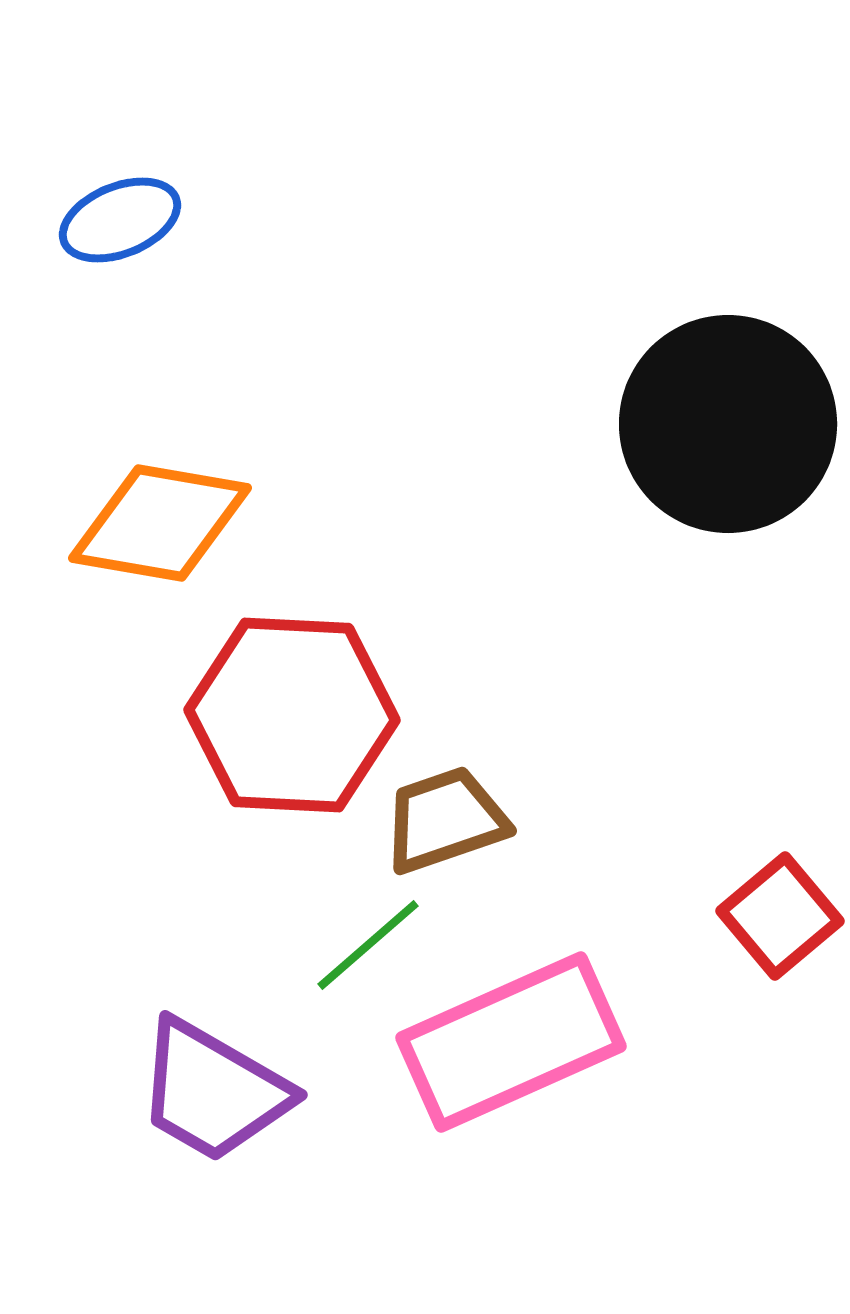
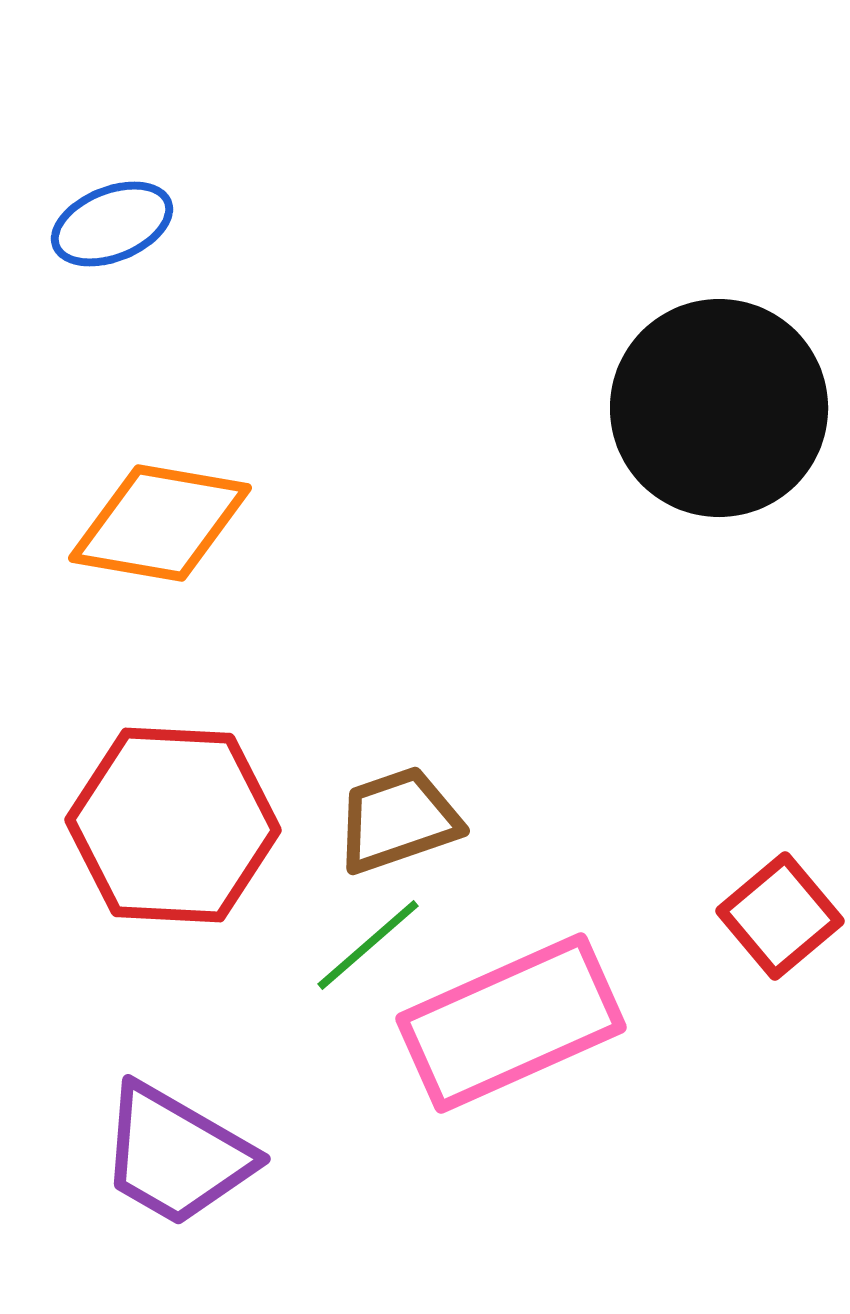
blue ellipse: moved 8 px left, 4 px down
black circle: moved 9 px left, 16 px up
red hexagon: moved 119 px left, 110 px down
brown trapezoid: moved 47 px left
pink rectangle: moved 19 px up
purple trapezoid: moved 37 px left, 64 px down
